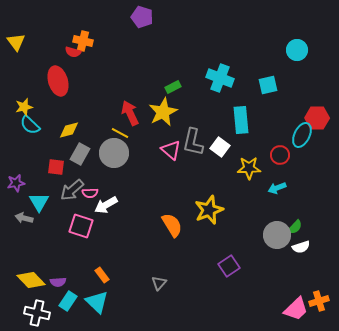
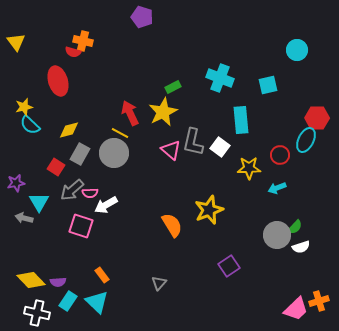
cyan ellipse at (302, 135): moved 4 px right, 5 px down
red square at (56, 167): rotated 24 degrees clockwise
